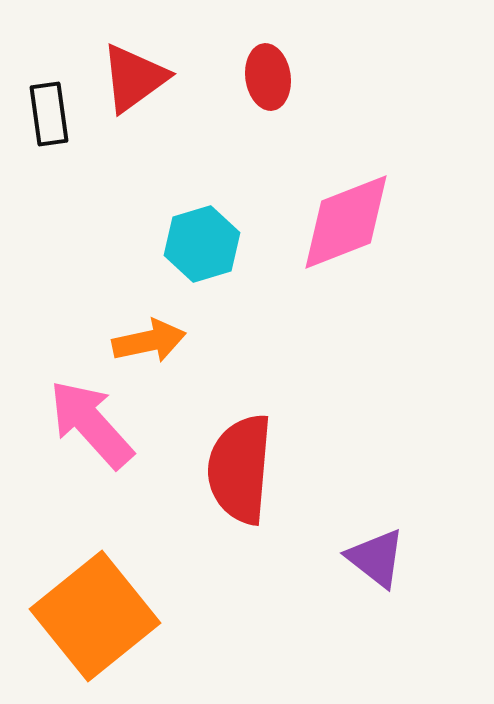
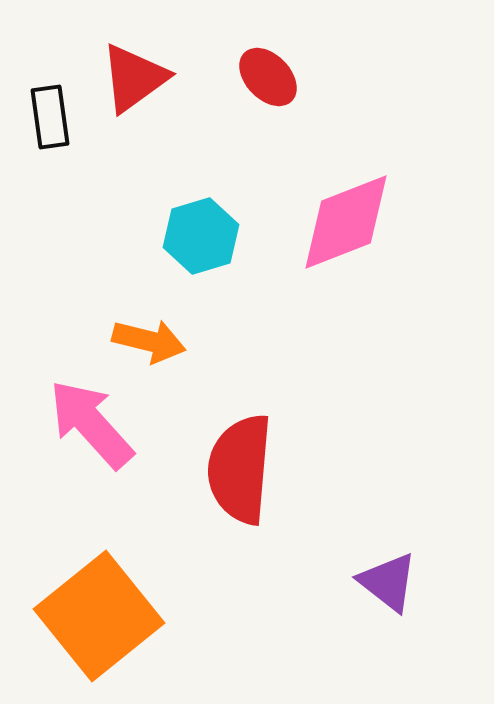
red ellipse: rotated 36 degrees counterclockwise
black rectangle: moved 1 px right, 3 px down
cyan hexagon: moved 1 px left, 8 px up
orange arrow: rotated 26 degrees clockwise
purple triangle: moved 12 px right, 24 px down
orange square: moved 4 px right
